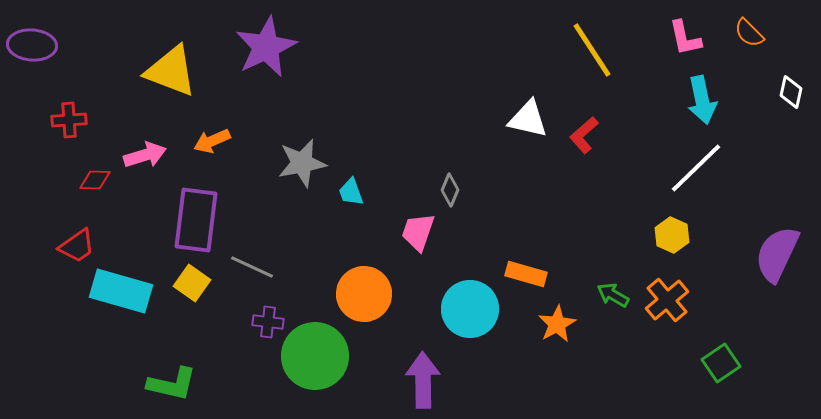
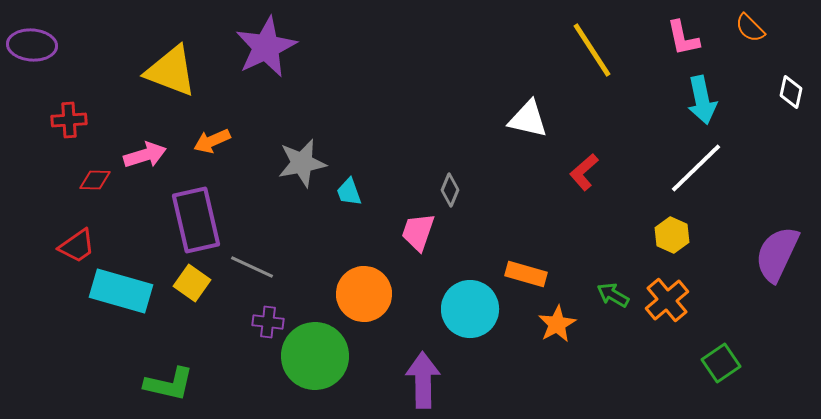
orange semicircle: moved 1 px right, 5 px up
pink L-shape: moved 2 px left
red L-shape: moved 37 px down
cyan trapezoid: moved 2 px left
purple rectangle: rotated 20 degrees counterclockwise
green L-shape: moved 3 px left
